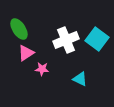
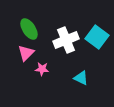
green ellipse: moved 10 px right
cyan square: moved 2 px up
pink triangle: rotated 12 degrees counterclockwise
cyan triangle: moved 1 px right, 1 px up
